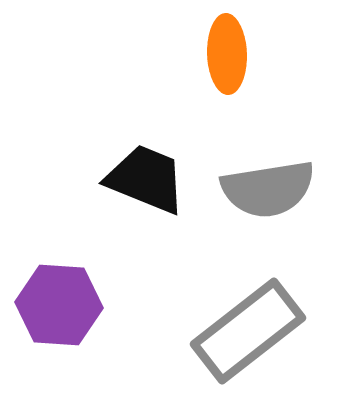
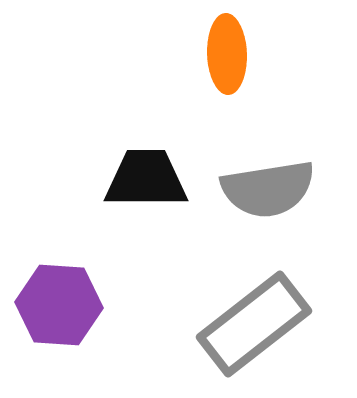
black trapezoid: rotated 22 degrees counterclockwise
gray rectangle: moved 6 px right, 7 px up
